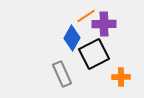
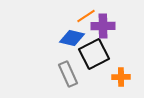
purple cross: moved 1 px left, 2 px down
blue diamond: rotated 75 degrees clockwise
gray rectangle: moved 6 px right
